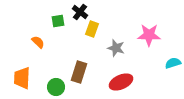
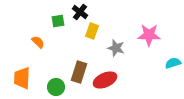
yellow rectangle: moved 2 px down
red ellipse: moved 16 px left, 2 px up
